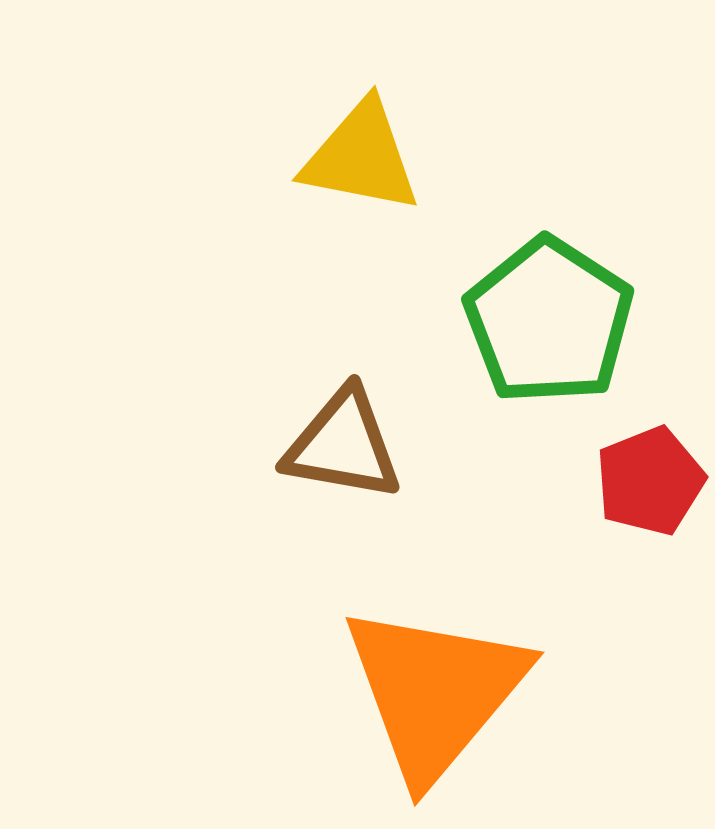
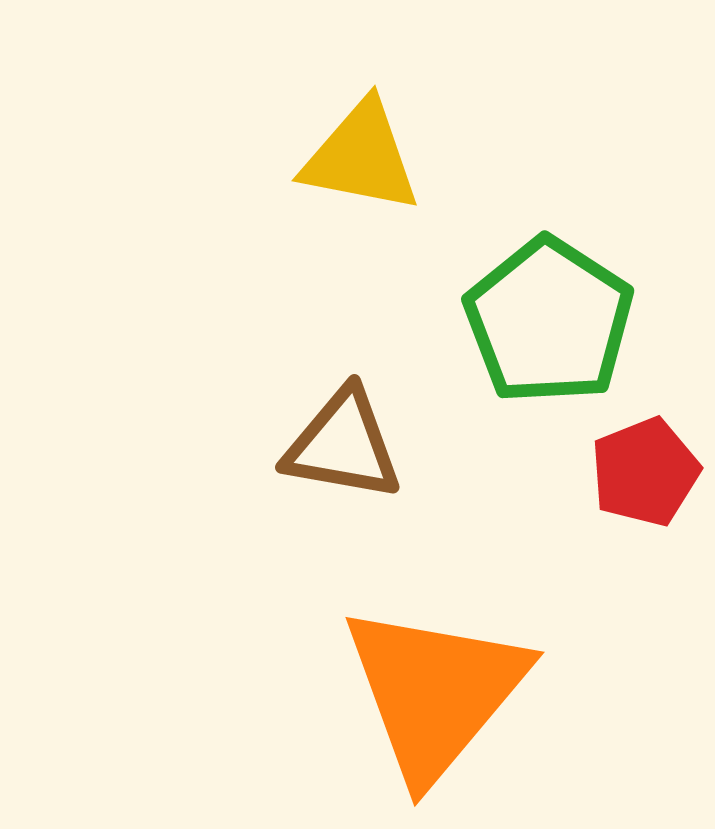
red pentagon: moved 5 px left, 9 px up
